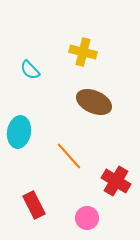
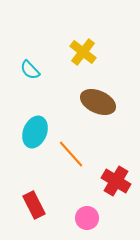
yellow cross: rotated 24 degrees clockwise
brown ellipse: moved 4 px right
cyan ellipse: moved 16 px right; rotated 12 degrees clockwise
orange line: moved 2 px right, 2 px up
